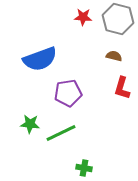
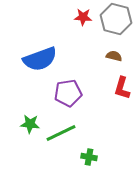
gray hexagon: moved 2 px left
green cross: moved 5 px right, 11 px up
